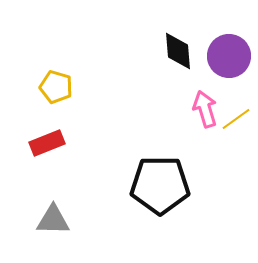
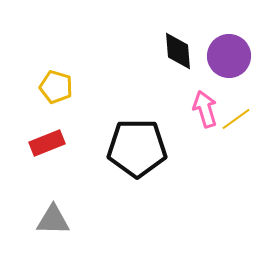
black pentagon: moved 23 px left, 37 px up
